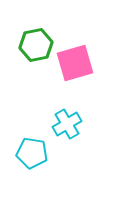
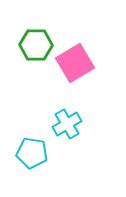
green hexagon: rotated 12 degrees clockwise
pink square: rotated 15 degrees counterclockwise
